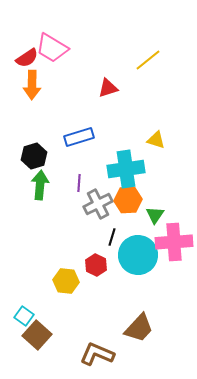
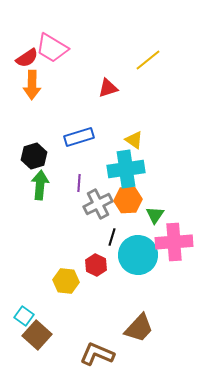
yellow triangle: moved 22 px left; rotated 18 degrees clockwise
